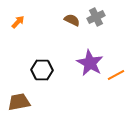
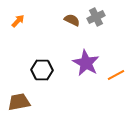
orange arrow: moved 1 px up
purple star: moved 4 px left
